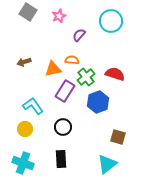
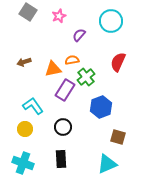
orange semicircle: rotated 16 degrees counterclockwise
red semicircle: moved 3 px right, 12 px up; rotated 84 degrees counterclockwise
purple rectangle: moved 1 px up
blue hexagon: moved 3 px right, 5 px down
cyan triangle: rotated 15 degrees clockwise
